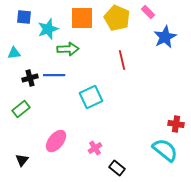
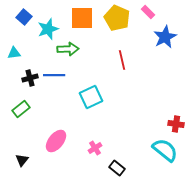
blue square: rotated 35 degrees clockwise
